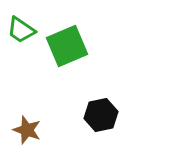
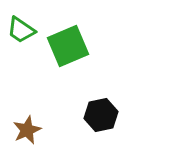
green square: moved 1 px right
brown star: rotated 28 degrees clockwise
